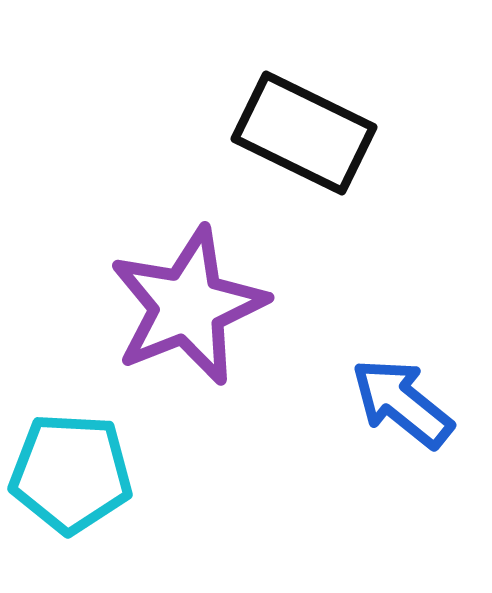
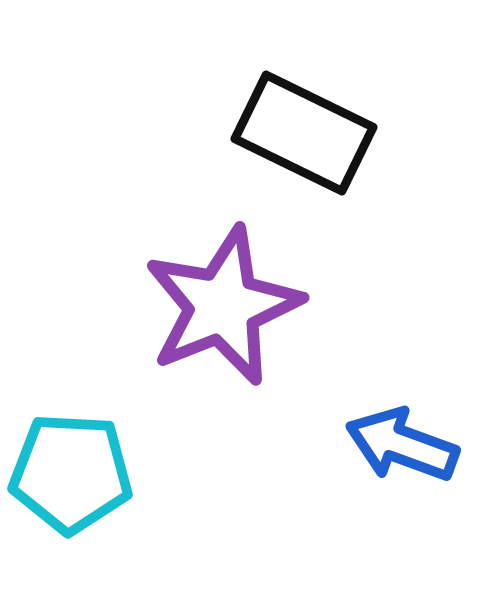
purple star: moved 35 px right
blue arrow: moved 42 px down; rotated 19 degrees counterclockwise
